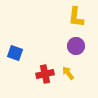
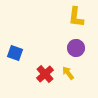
purple circle: moved 2 px down
red cross: rotated 30 degrees counterclockwise
